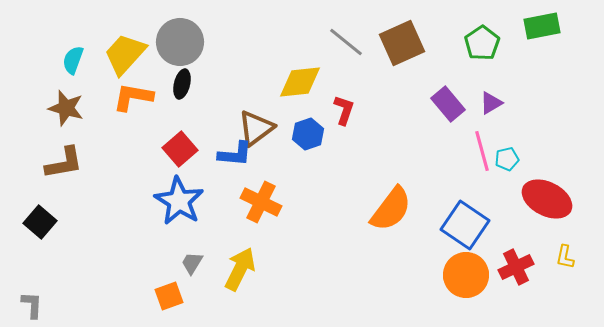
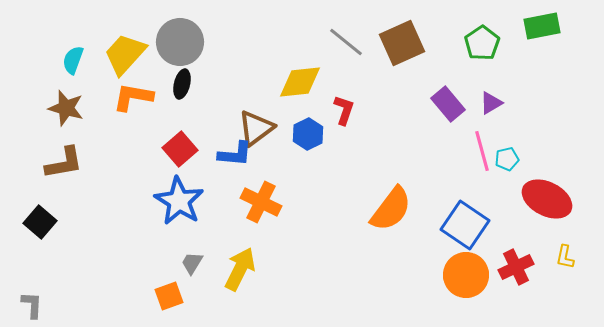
blue hexagon: rotated 8 degrees counterclockwise
